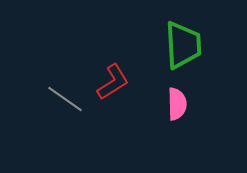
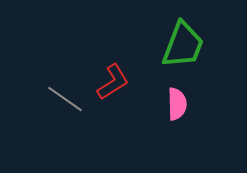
green trapezoid: rotated 24 degrees clockwise
